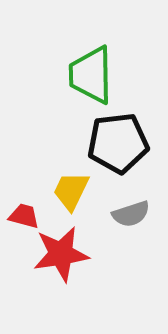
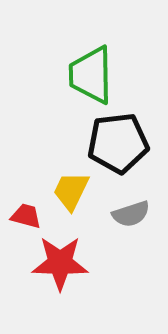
red trapezoid: moved 2 px right
red star: moved 1 px left, 9 px down; rotated 10 degrees clockwise
